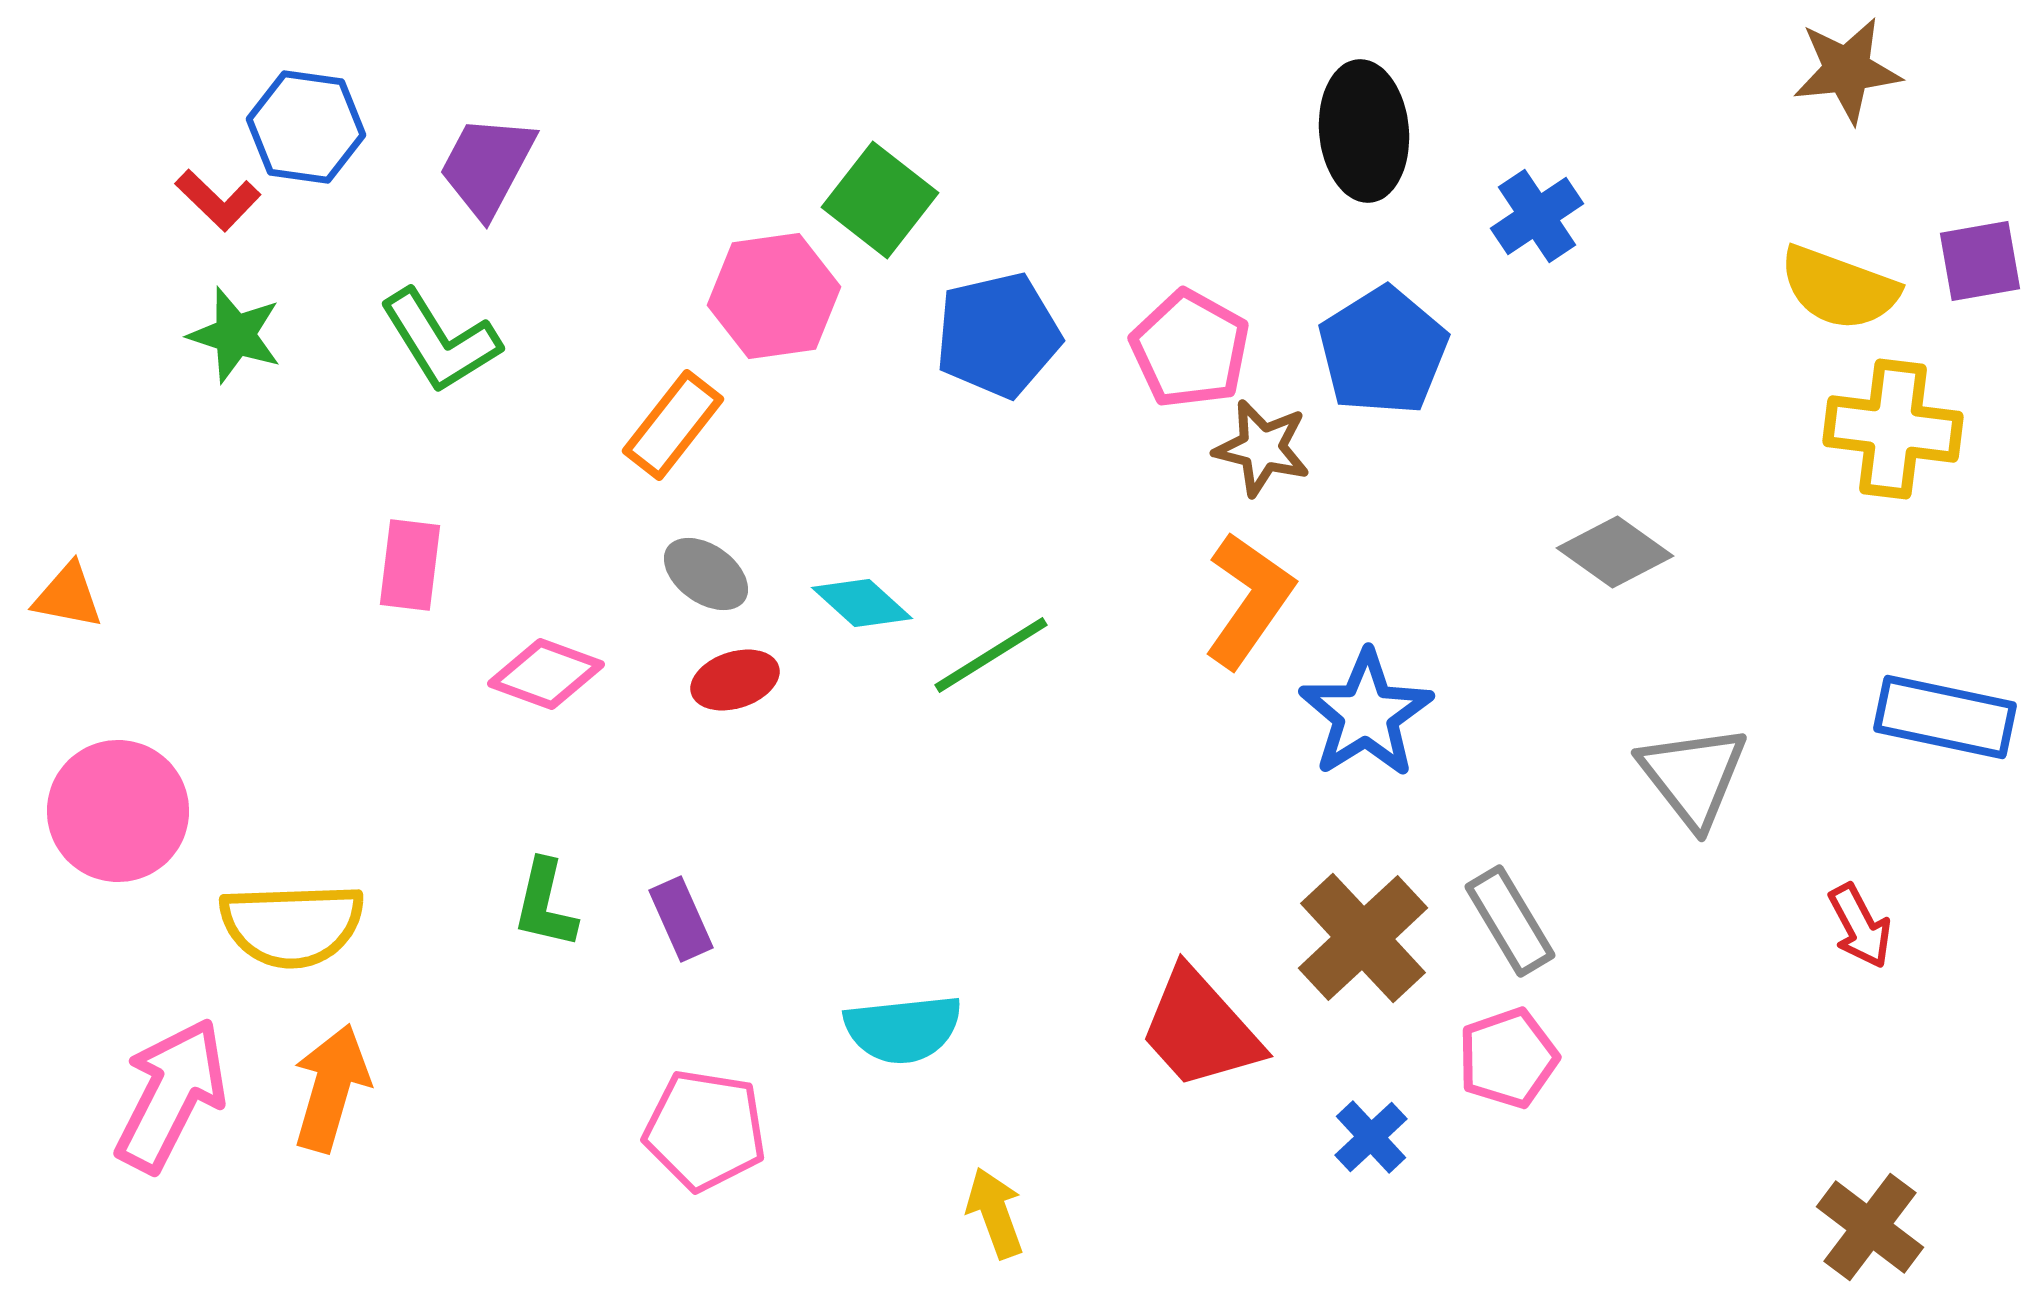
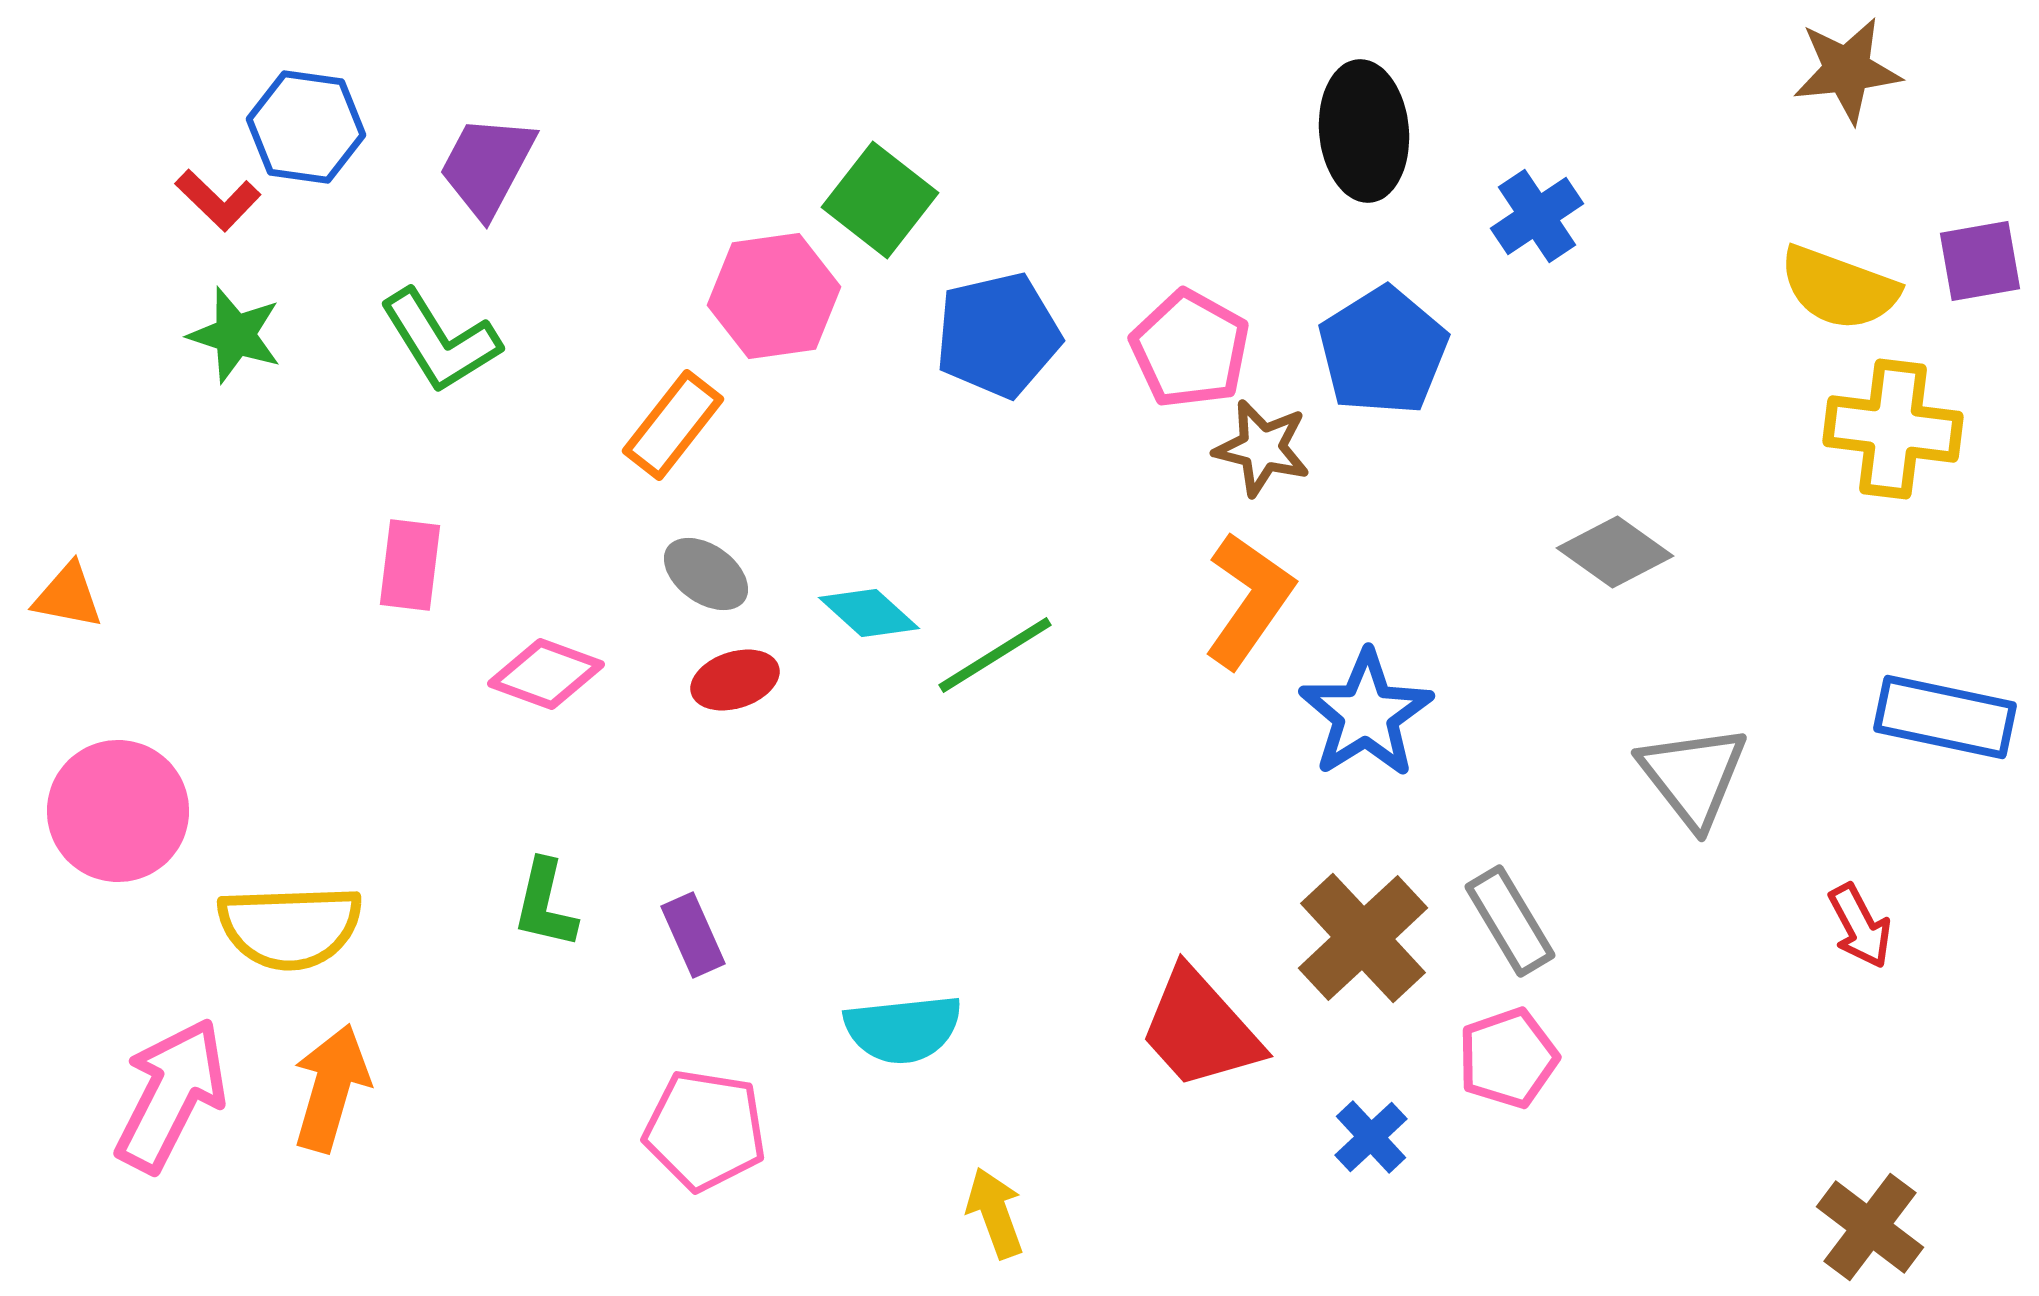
cyan diamond at (862, 603): moved 7 px right, 10 px down
green line at (991, 655): moved 4 px right
purple rectangle at (681, 919): moved 12 px right, 16 px down
yellow semicircle at (292, 925): moved 2 px left, 2 px down
